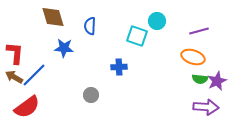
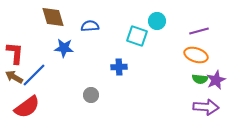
blue semicircle: rotated 84 degrees clockwise
orange ellipse: moved 3 px right, 2 px up
purple star: moved 1 px left, 1 px up
